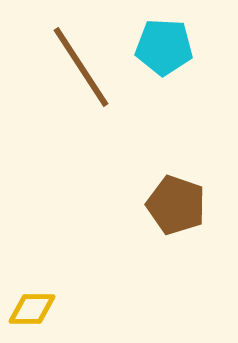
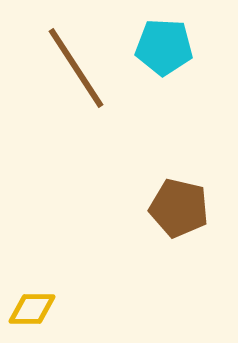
brown line: moved 5 px left, 1 px down
brown pentagon: moved 3 px right, 3 px down; rotated 6 degrees counterclockwise
